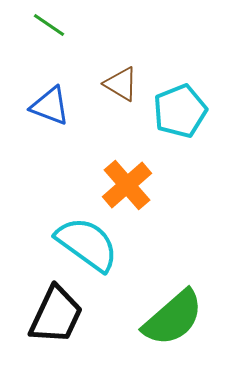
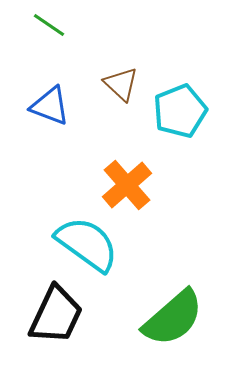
brown triangle: rotated 12 degrees clockwise
